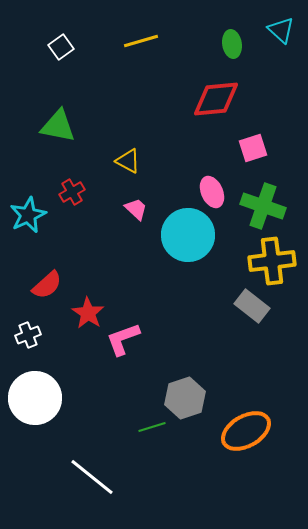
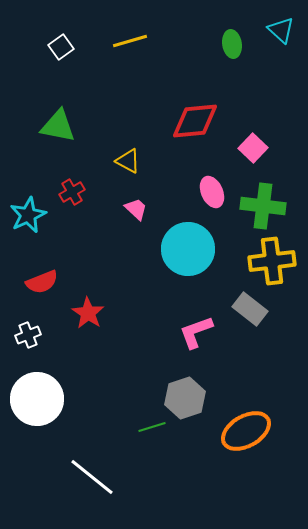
yellow line: moved 11 px left
red diamond: moved 21 px left, 22 px down
pink square: rotated 28 degrees counterclockwise
green cross: rotated 12 degrees counterclockwise
cyan circle: moved 14 px down
red semicircle: moved 5 px left, 3 px up; rotated 20 degrees clockwise
gray rectangle: moved 2 px left, 3 px down
pink L-shape: moved 73 px right, 7 px up
white circle: moved 2 px right, 1 px down
